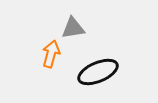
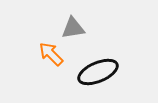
orange arrow: rotated 60 degrees counterclockwise
